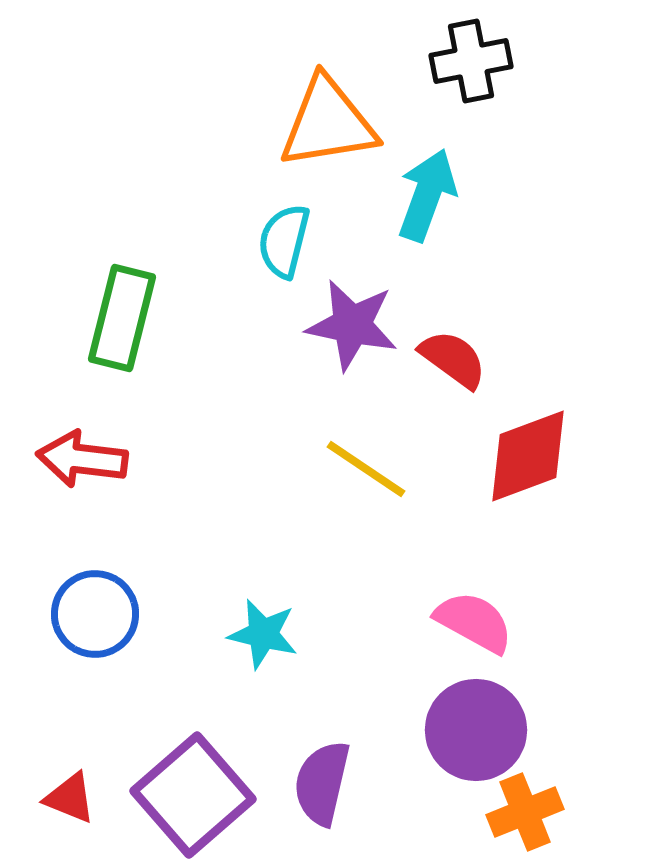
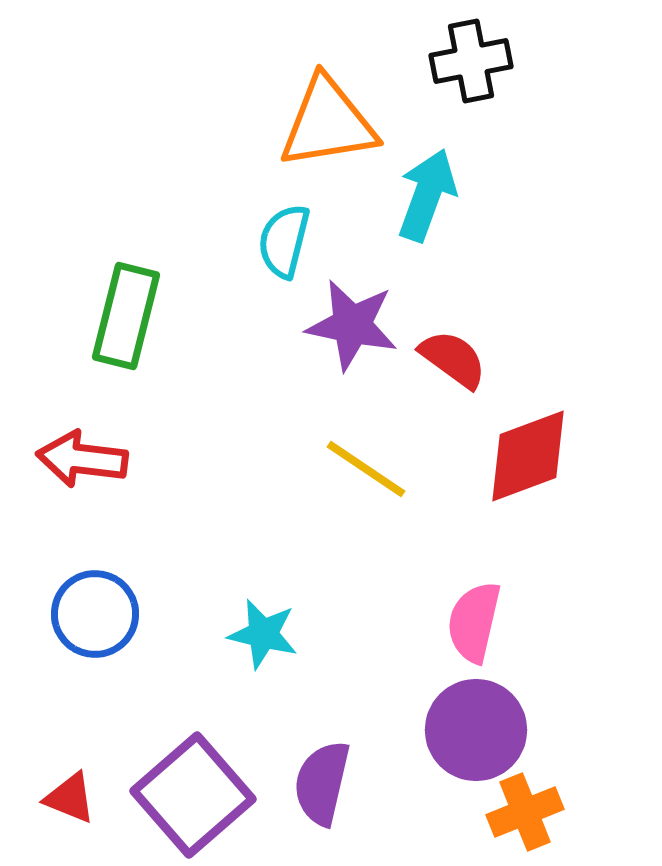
green rectangle: moved 4 px right, 2 px up
pink semicircle: rotated 106 degrees counterclockwise
